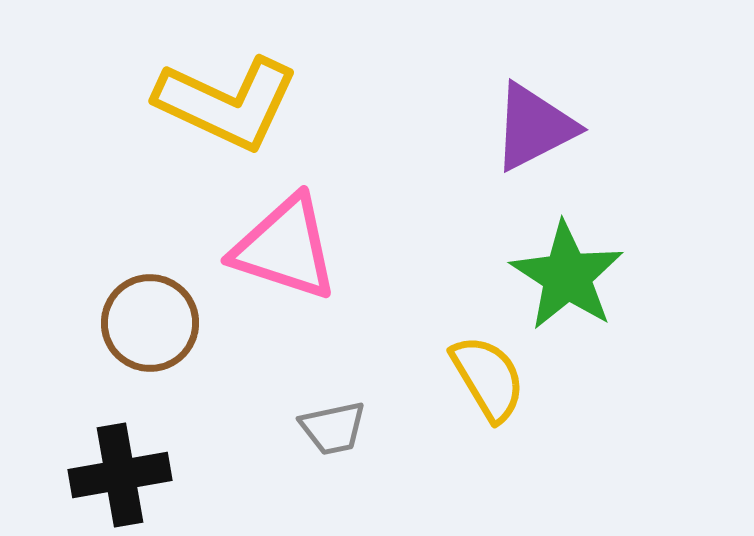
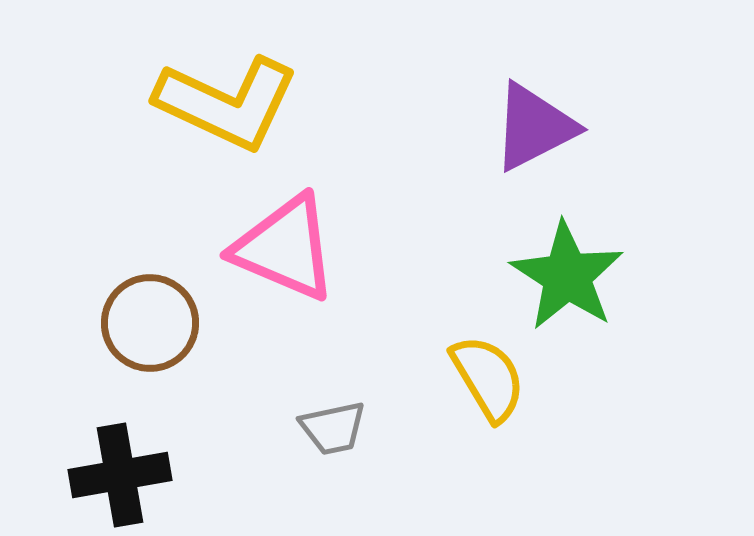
pink triangle: rotated 5 degrees clockwise
